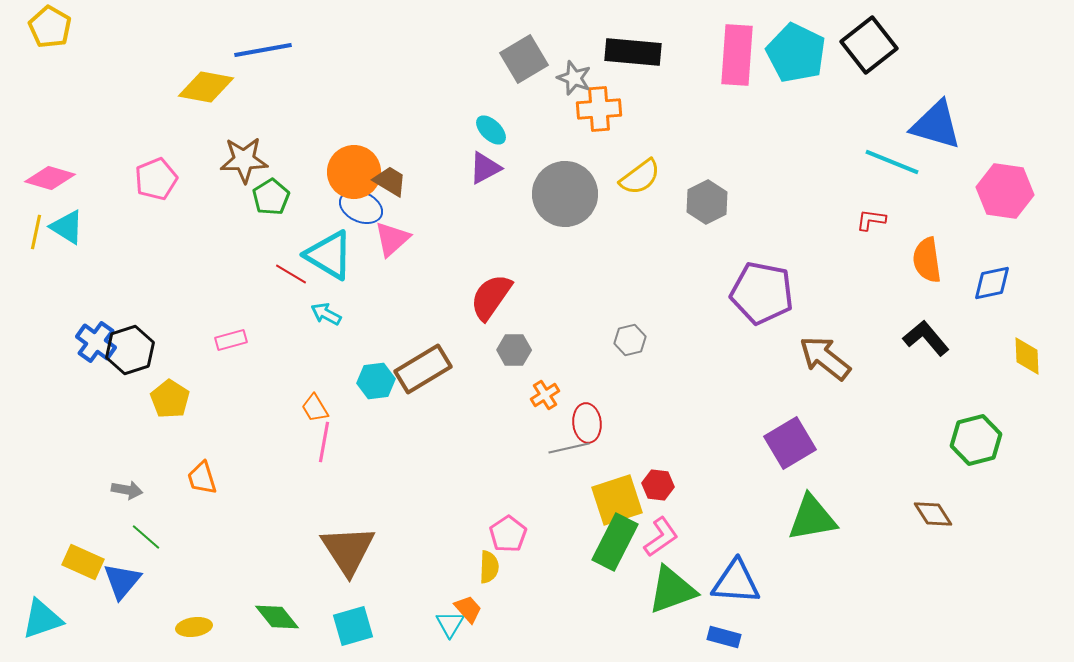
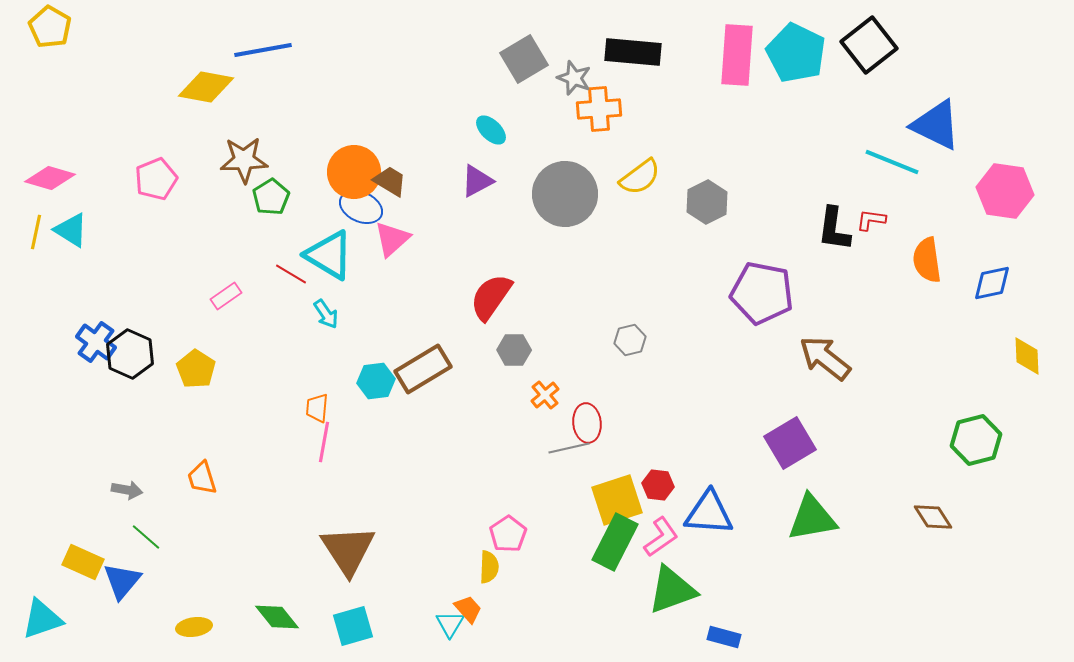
blue triangle at (936, 125): rotated 10 degrees clockwise
purple triangle at (485, 168): moved 8 px left, 13 px down
cyan triangle at (67, 227): moved 4 px right, 3 px down
cyan arrow at (326, 314): rotated 152 degrees counterclockwise
black L-shape at (926, 338): moved 92 px left, 109 px up; rotated 132 degrees counterclockwise
pink rectangle at (231, 340): moved 5 px left, 44 px up; rotated 20 degrees counterclockwise
black hexagon at (130, 350): moved 4 px down; rotated 18 degrees counterclockwise
orange cross at (545, 395): rotated 8 degrees counterclockwise
yellow pentagon at (170, 399): moved 26 px right, 30 px up
orange trapezoid at (315, 408): moved 2 px right; rotated 36 degrees clockwise
brown diamond at (933, 514): moved 3 px down
blue triangle at (736, 582): moved 27 px left, 69 px up
